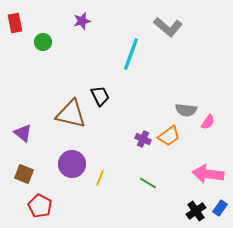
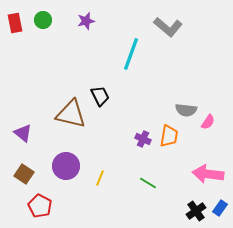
purple star: moved 4 px right
green circle: moved 22 px up
orange trapezoid: rotated 45 degrees counterclockwise
purple circle: moved 6 px left, 2 px down
brown square: rotated 12 degrees clockwise
